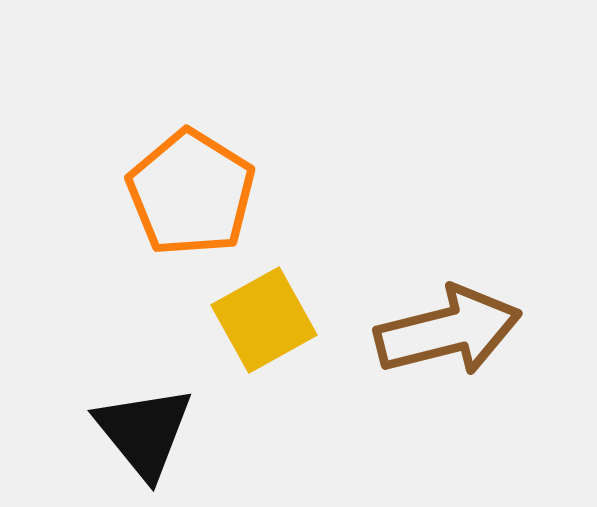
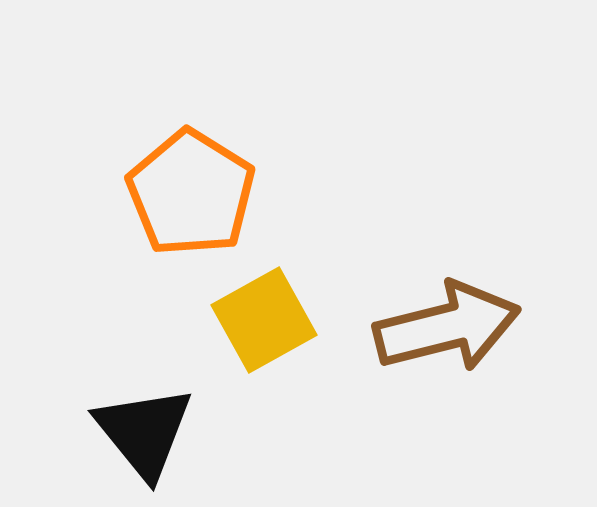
brown arrow: moved 1 px left, 4 px up
